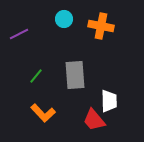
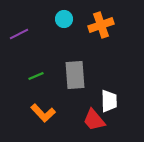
orange cross: moved 1 px up; rotated 30 degrees counterclockwise
green line: rotated 28 degrees clockwise
